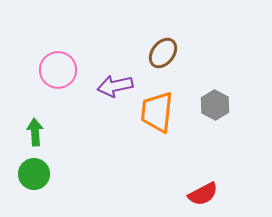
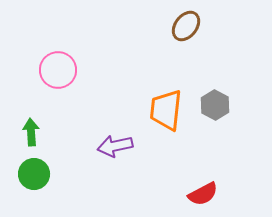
brown ellipse: moved 23 px right, 27 px up
purple arrow: moved 60 px down
orange trapezoid: moved 9 px right, 2 px up
green arrow: moved 4 px left
